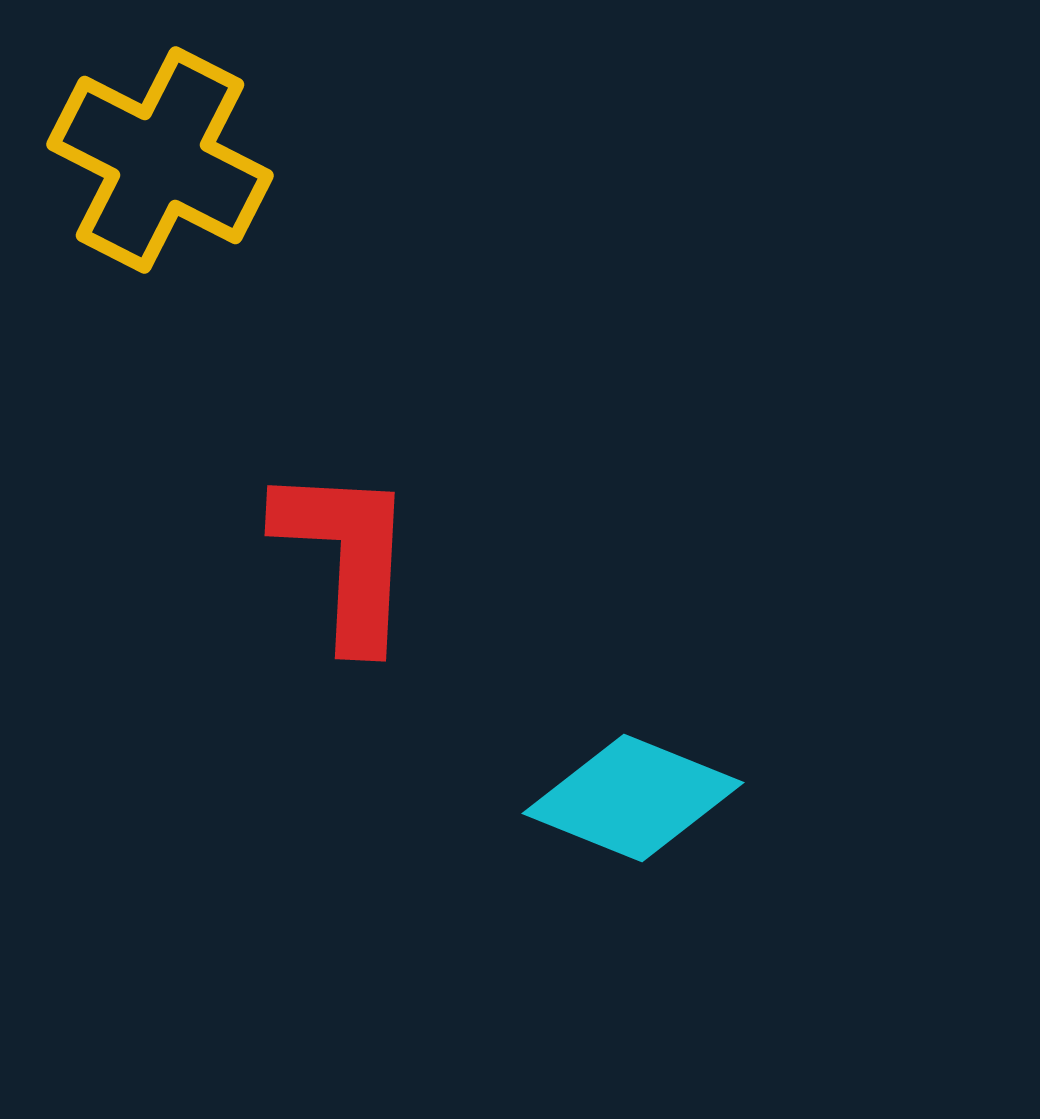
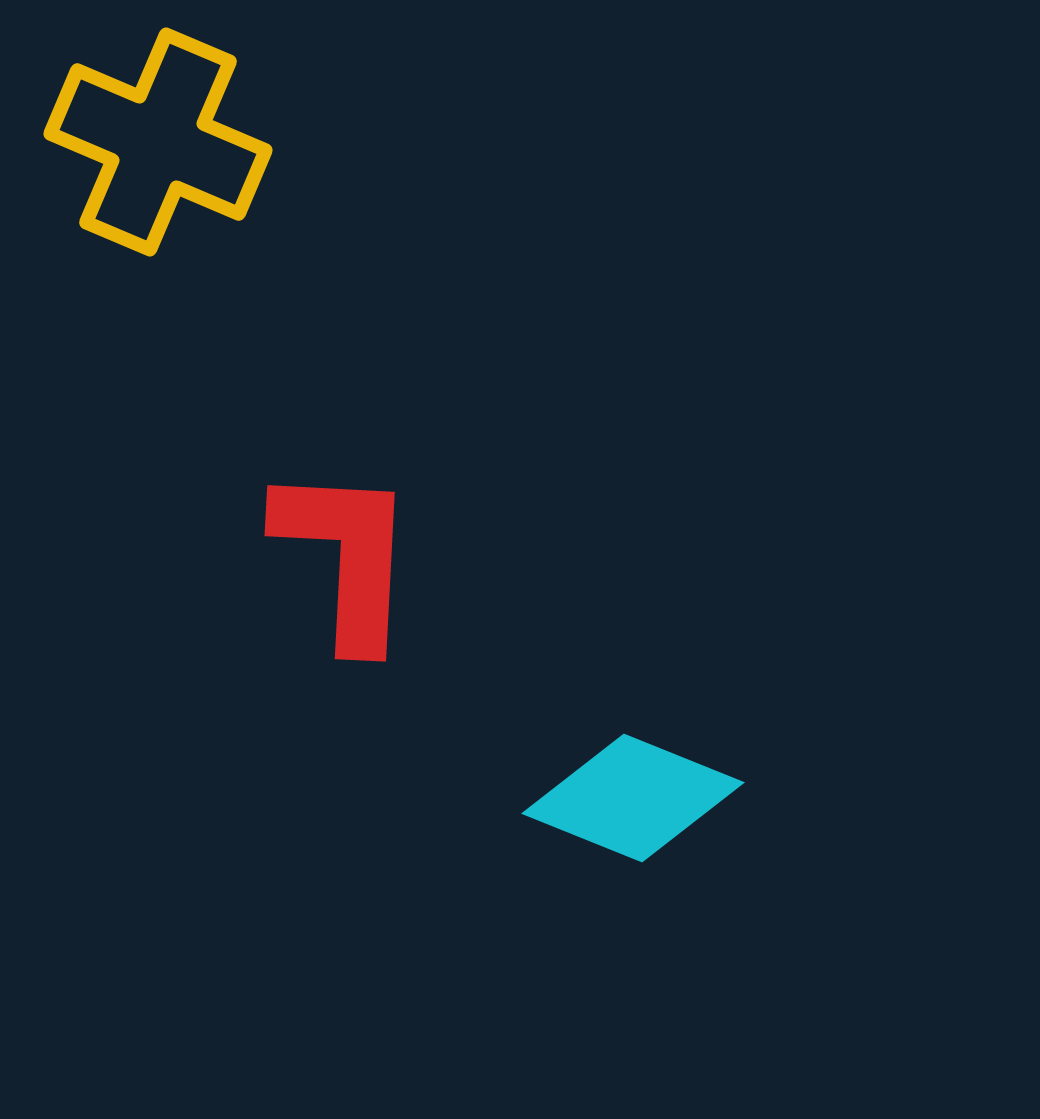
yellow cross: moved 2 px left, 18 px up; rotated 4 degrees counterclockwise
